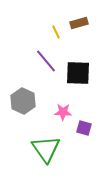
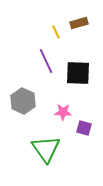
purple line: rotated 15 degrees clockwise
